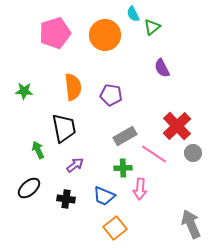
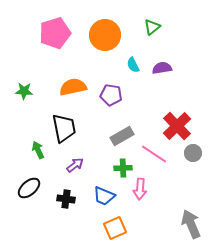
cyan semicircle: moved 51 px down
purple semicircle: rotated 108 degrees clockwise
orange semicircle: rotated 96 degrees counterclockwise
gray rectangle: moved 3 px left
orange square: rotated 15 degrees clockwise
